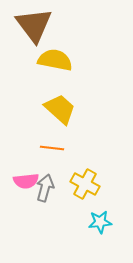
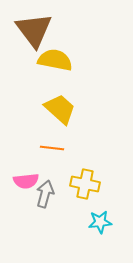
brown triangle: moved 5 px down
yellow cross: rotated 16 degrees counterclockwise
gray arrow: moved 6 px down
